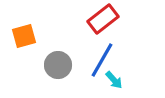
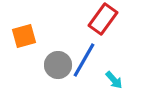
red rectangle: rotated 16 degrees counterclockwise
blue line: moved 18 px left
